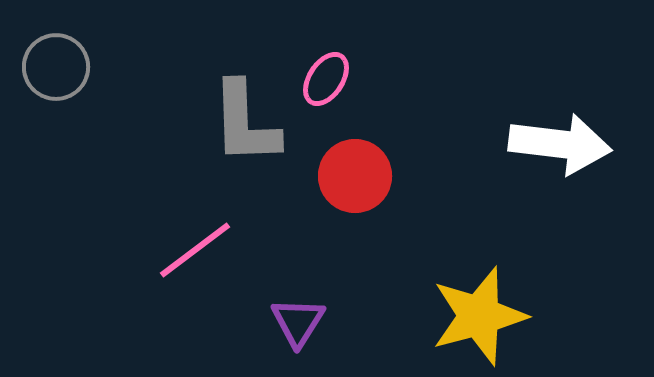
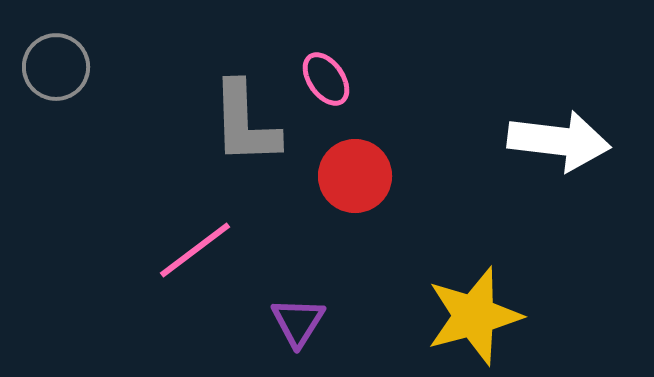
pink ellipse: rotated 68 degrees counterclockwise
white arrow: moved 1 px left, 3 px up
yellow star: moved 5 px left
